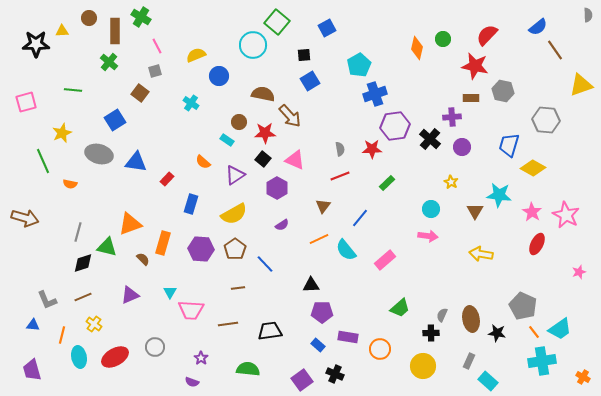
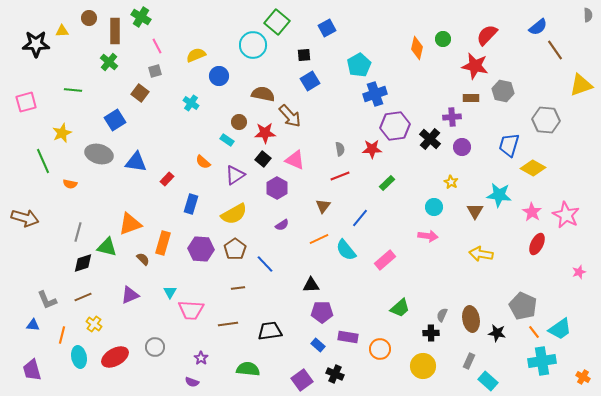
cyan circle at (431, 209): moved 3 px right, 2 px up
